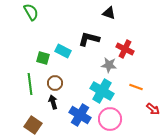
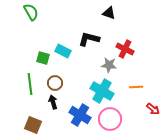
orange line: rotated 24 degrees counterclockwise
brown square: rotated 12 degrees counterclockwise
